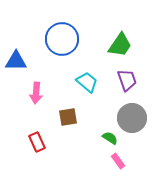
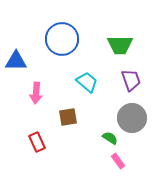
green trapezoid: rotated 56 degrees clockwise
purple trapezoid: moved 4 px right
